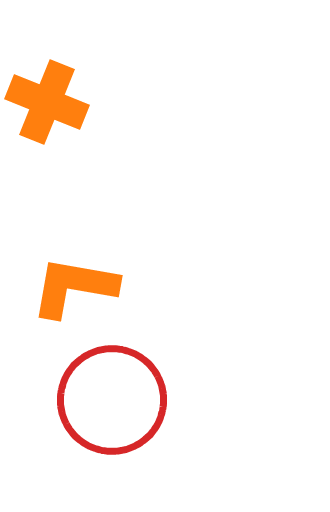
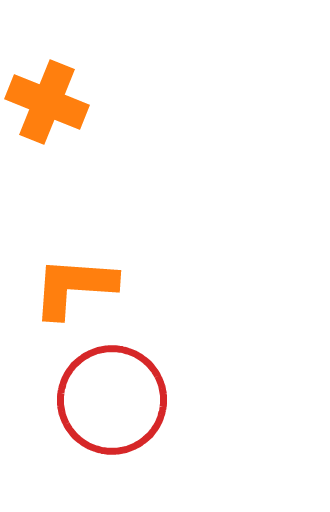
orange L-shape: rotated 6 degrees counterclockwise
